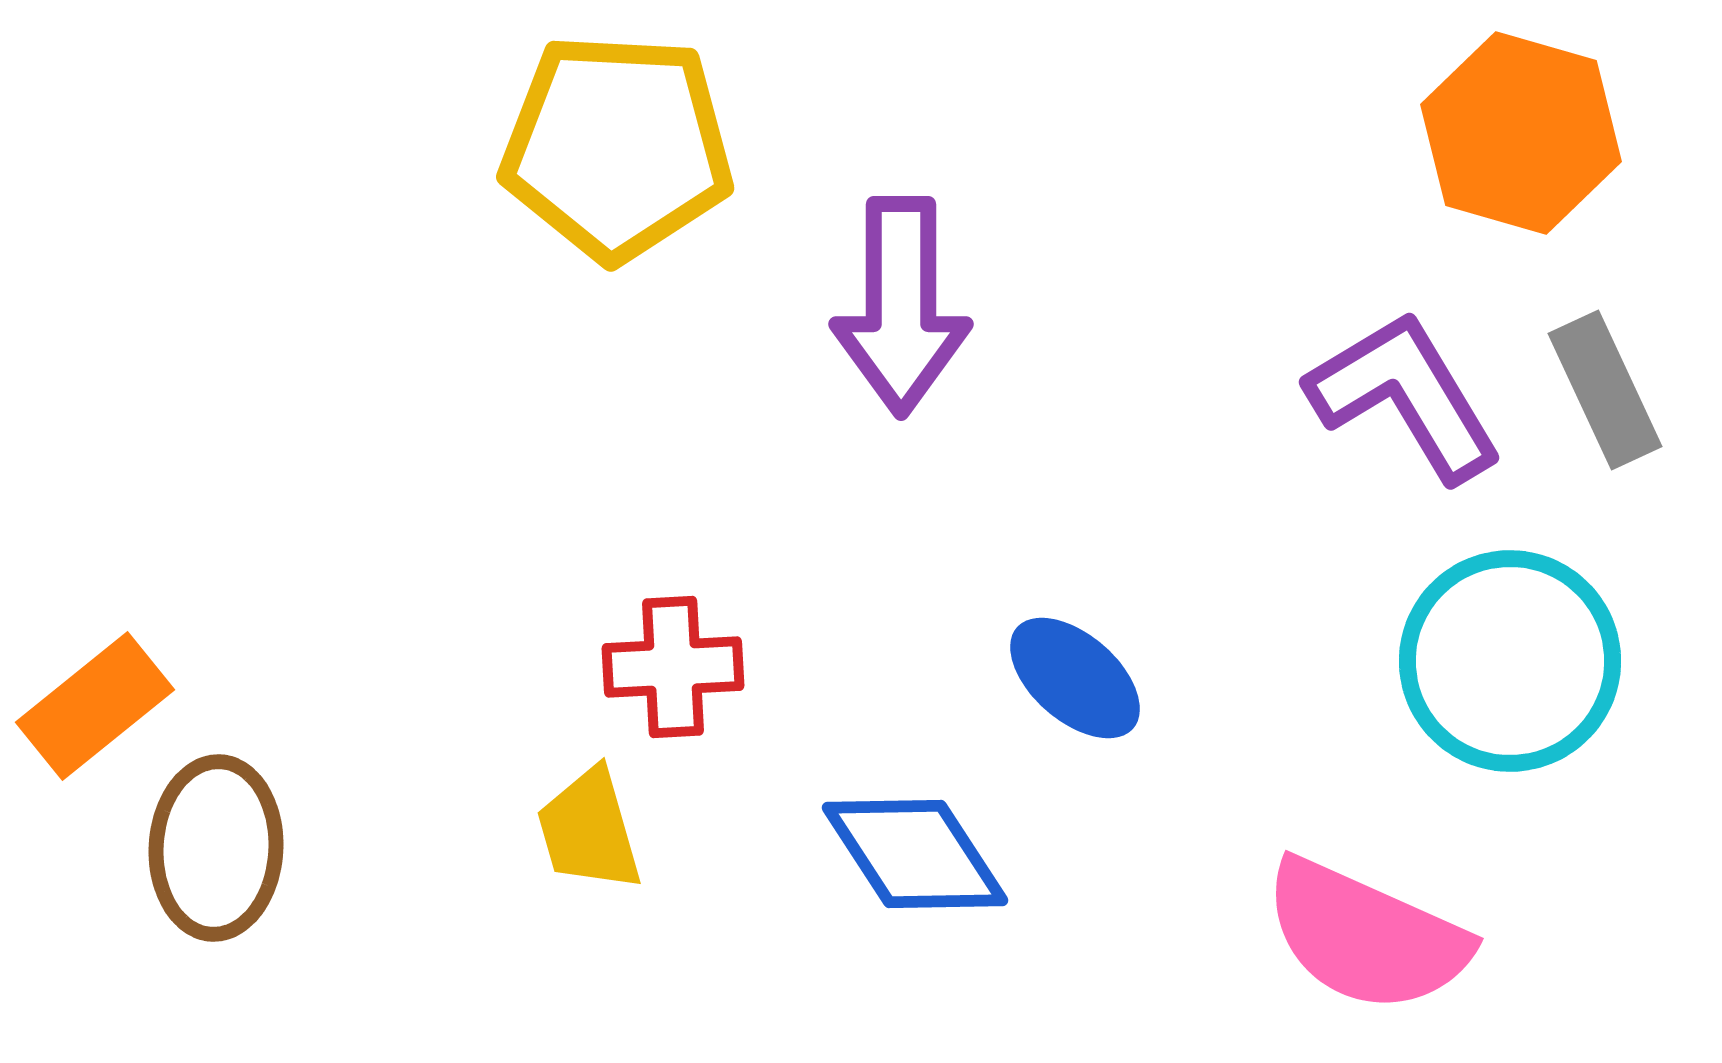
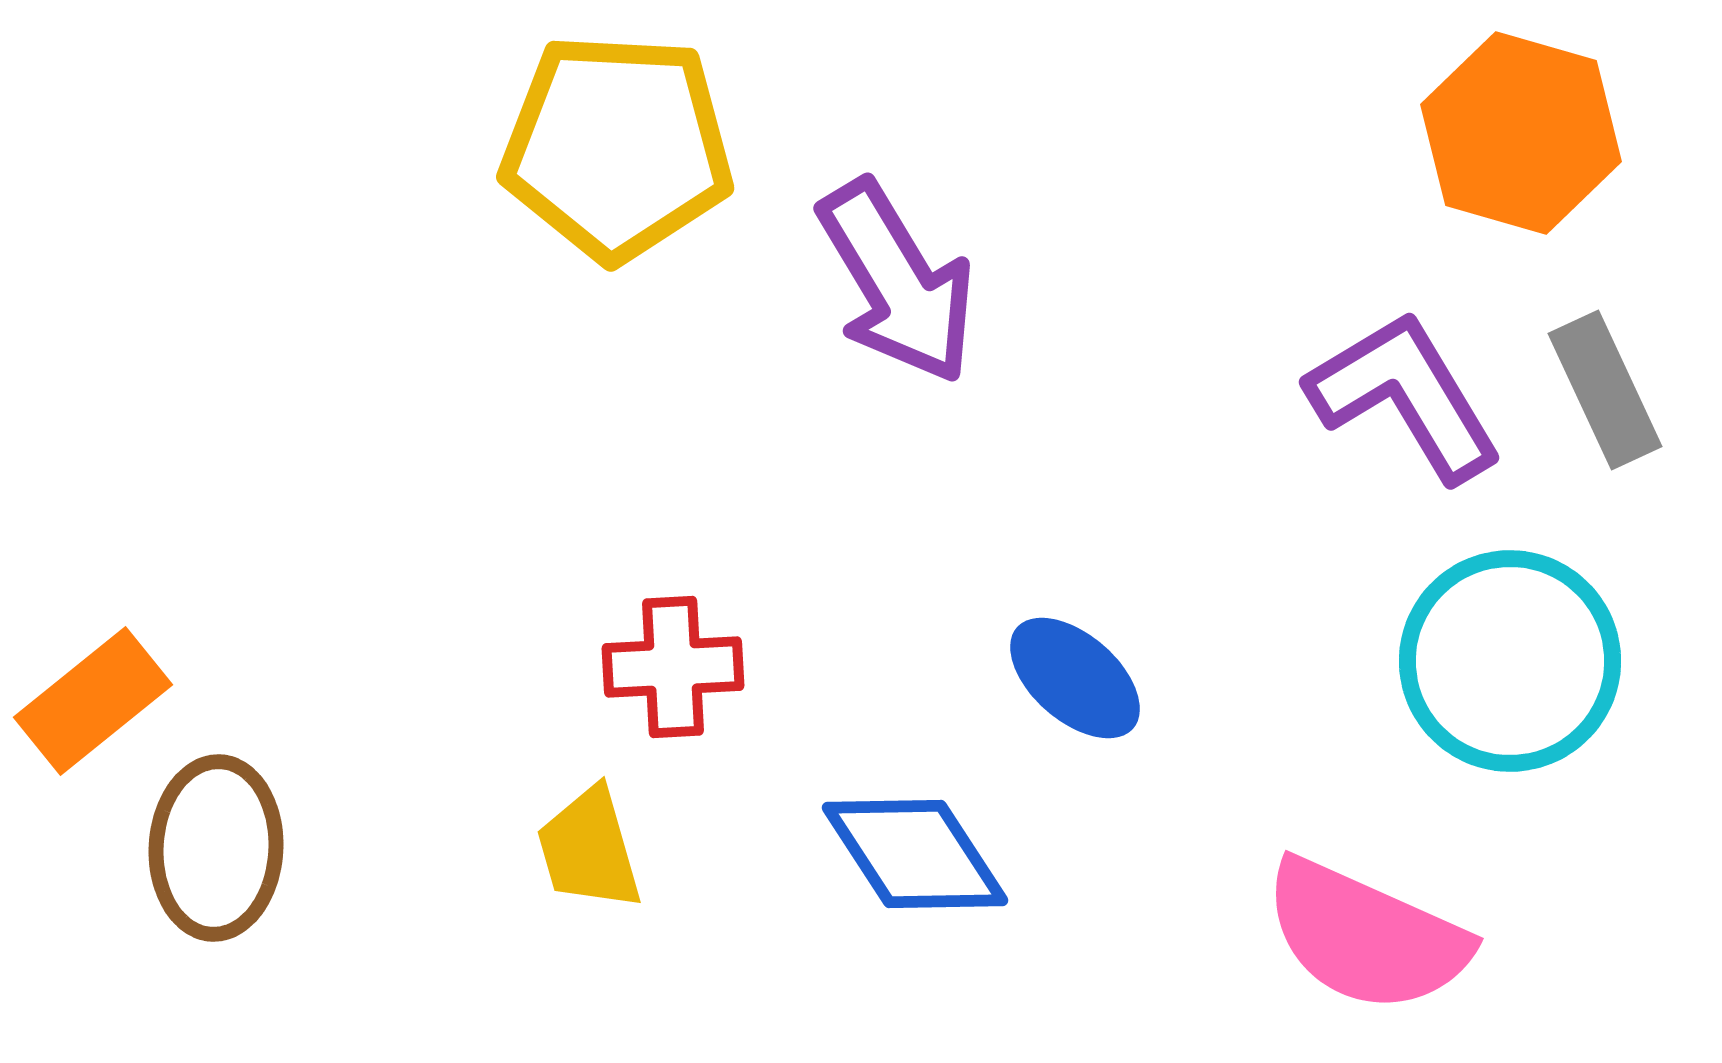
purple arrow: moved 4 px left, 24 px up; rotated 31 degrees counterclockwise
orange rectangle: moved 2 px left, 5 px up
yellow trapezoid: moved 19 px down
